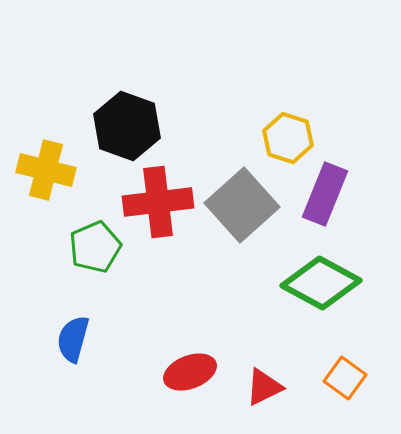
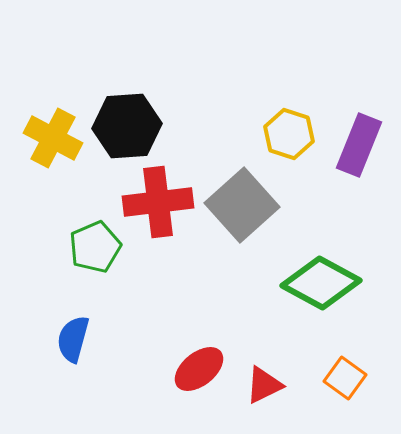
black hexagon: rotated 24 degrees counterclockwise
yellow hexagon: moved 1 px right, 4 px up
yellow cross: moved 7 px right, 32 px up; rotated 14 degrees clockwise
purple rectangle: moved 34 px right, 49 px up
red ellipse: moved 9 px right, 3 px up; rotated 18 degrees counterclockwise
red triangle: moved 2 px up
